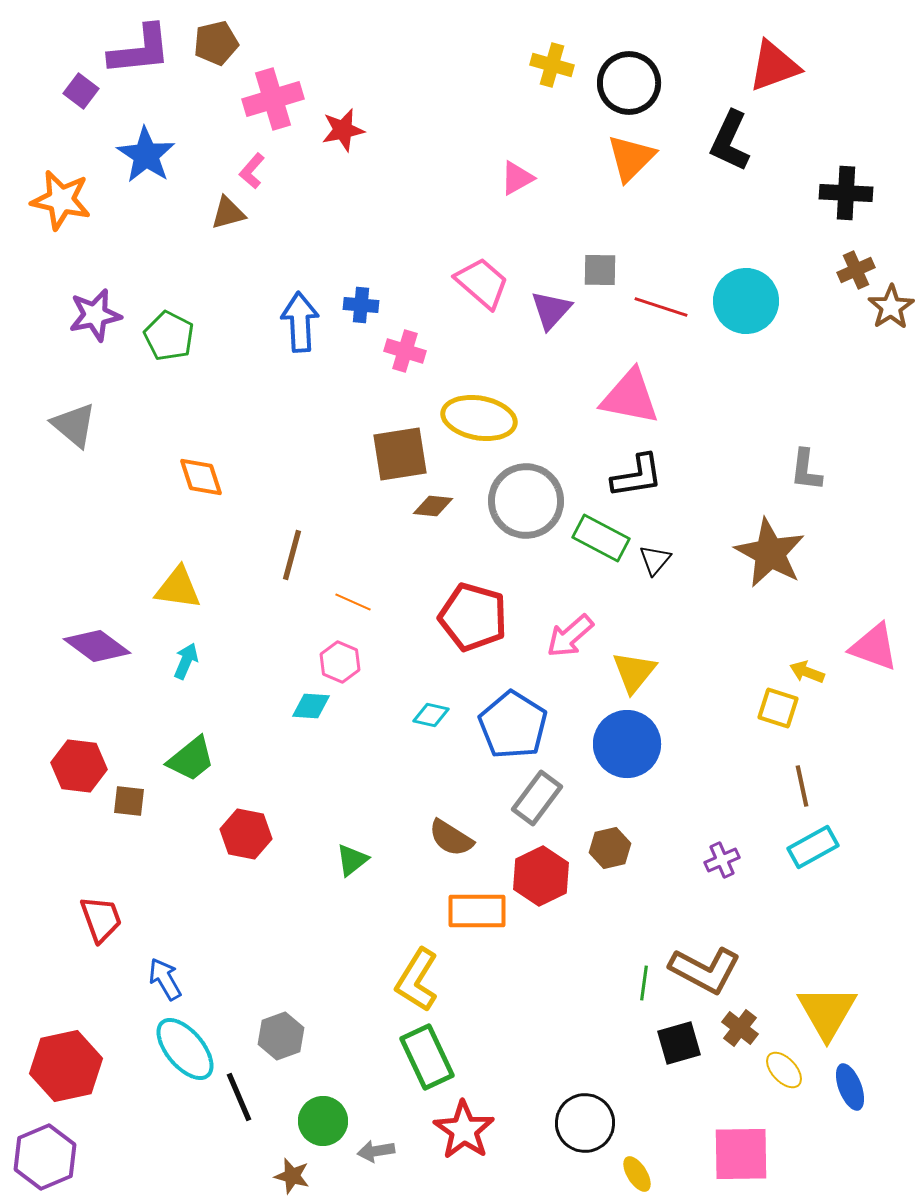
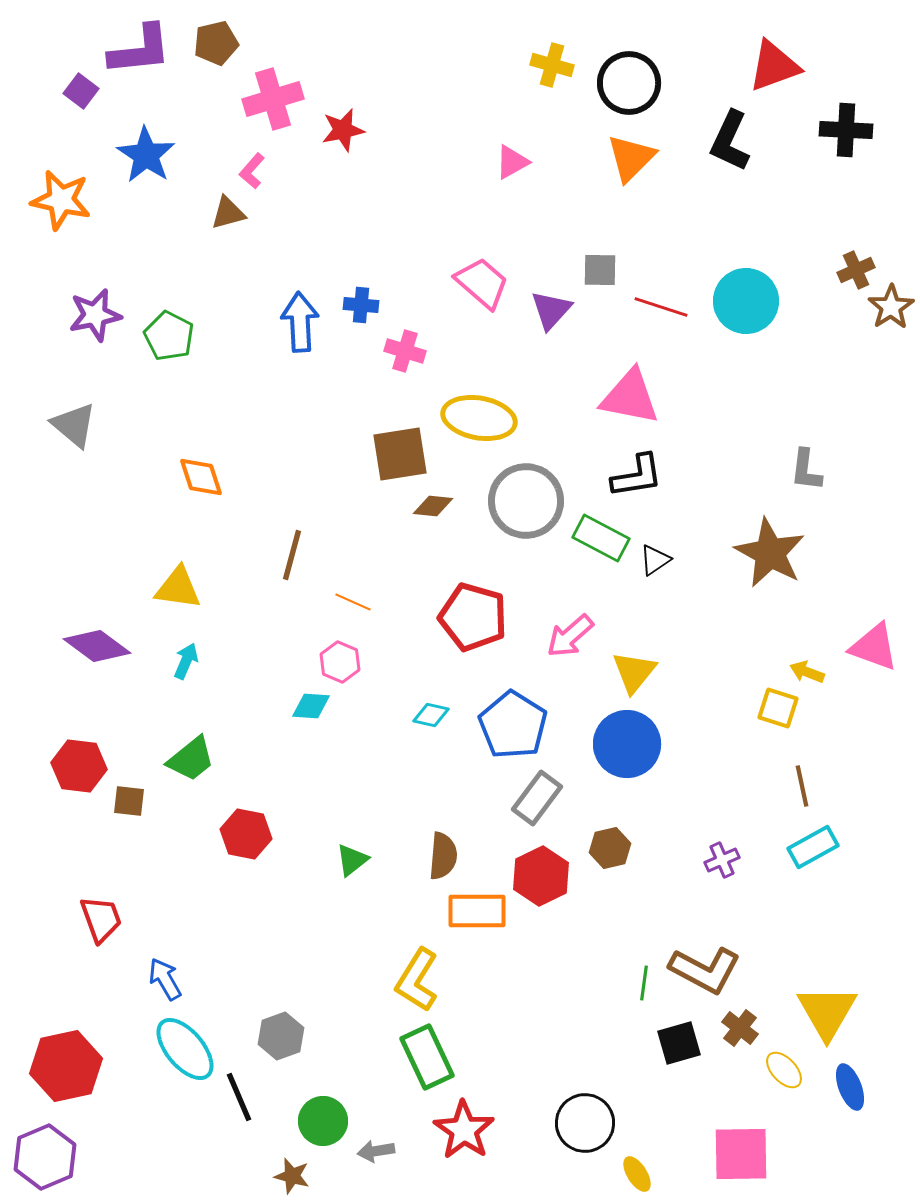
pink triangle at (517, 178): moved 5 px left, 16 px up
black cross at (846, 193): moved 63 px up
black triangle at (655, 560): rotated 16 degrees clockwise
brown semicircle at (451, 838): moved 8 px left, 18 px down; rotated 117 degrees counterclockwise
